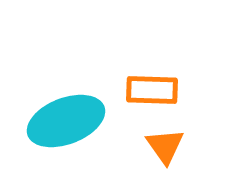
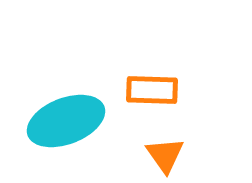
orange triangle: moved 9 px down
